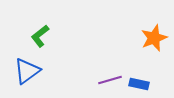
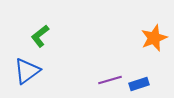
blue rectangle: rotated 30 degrees counterclockwise
